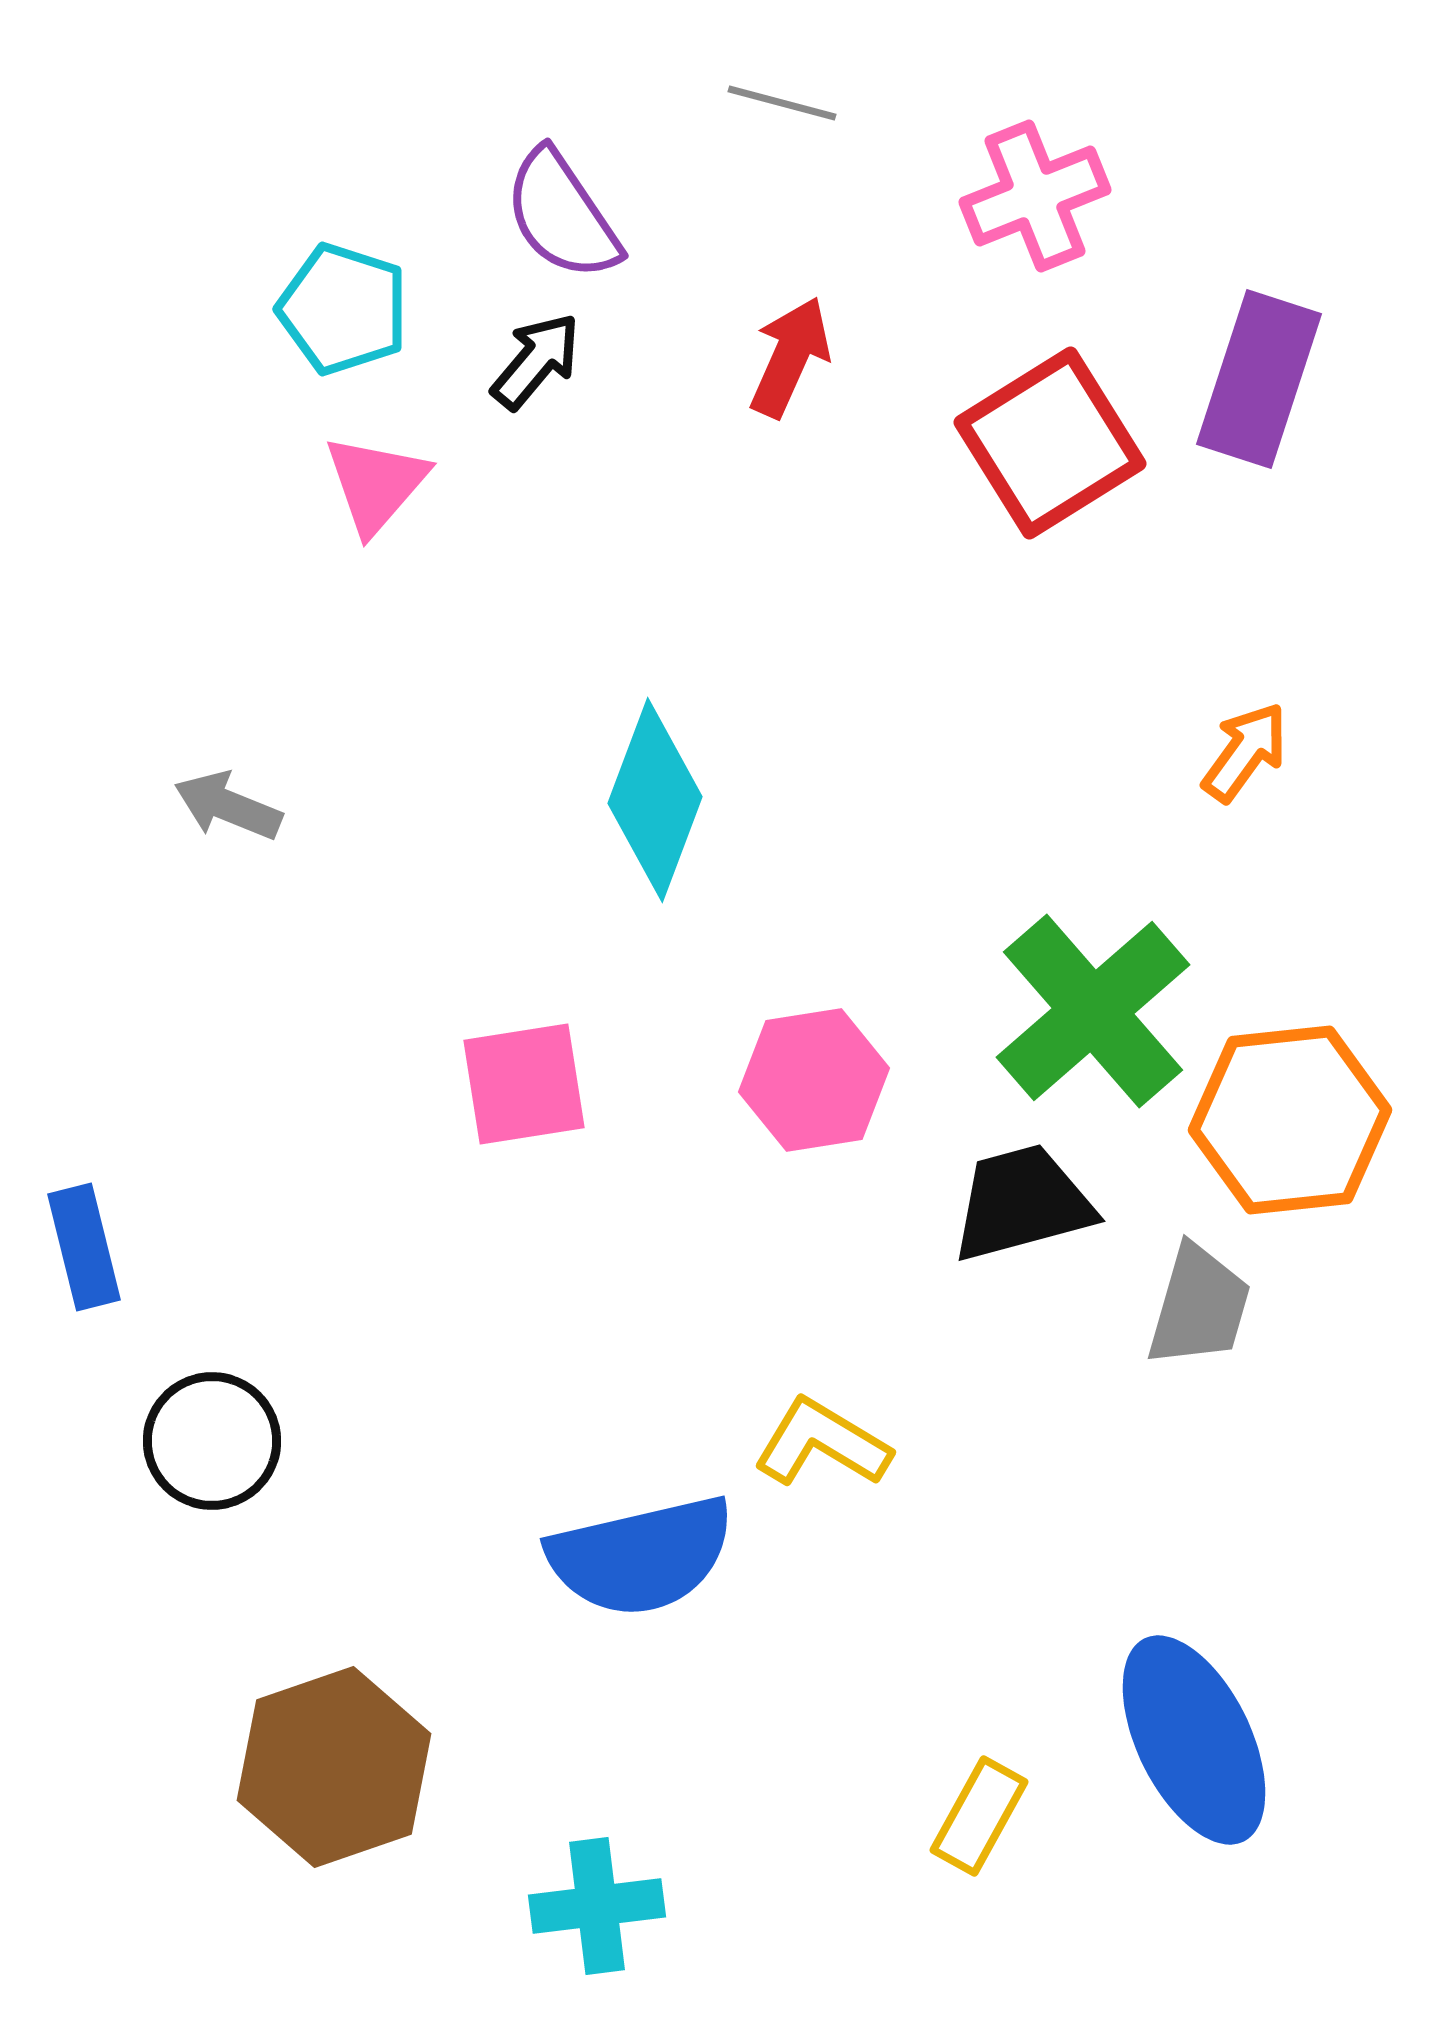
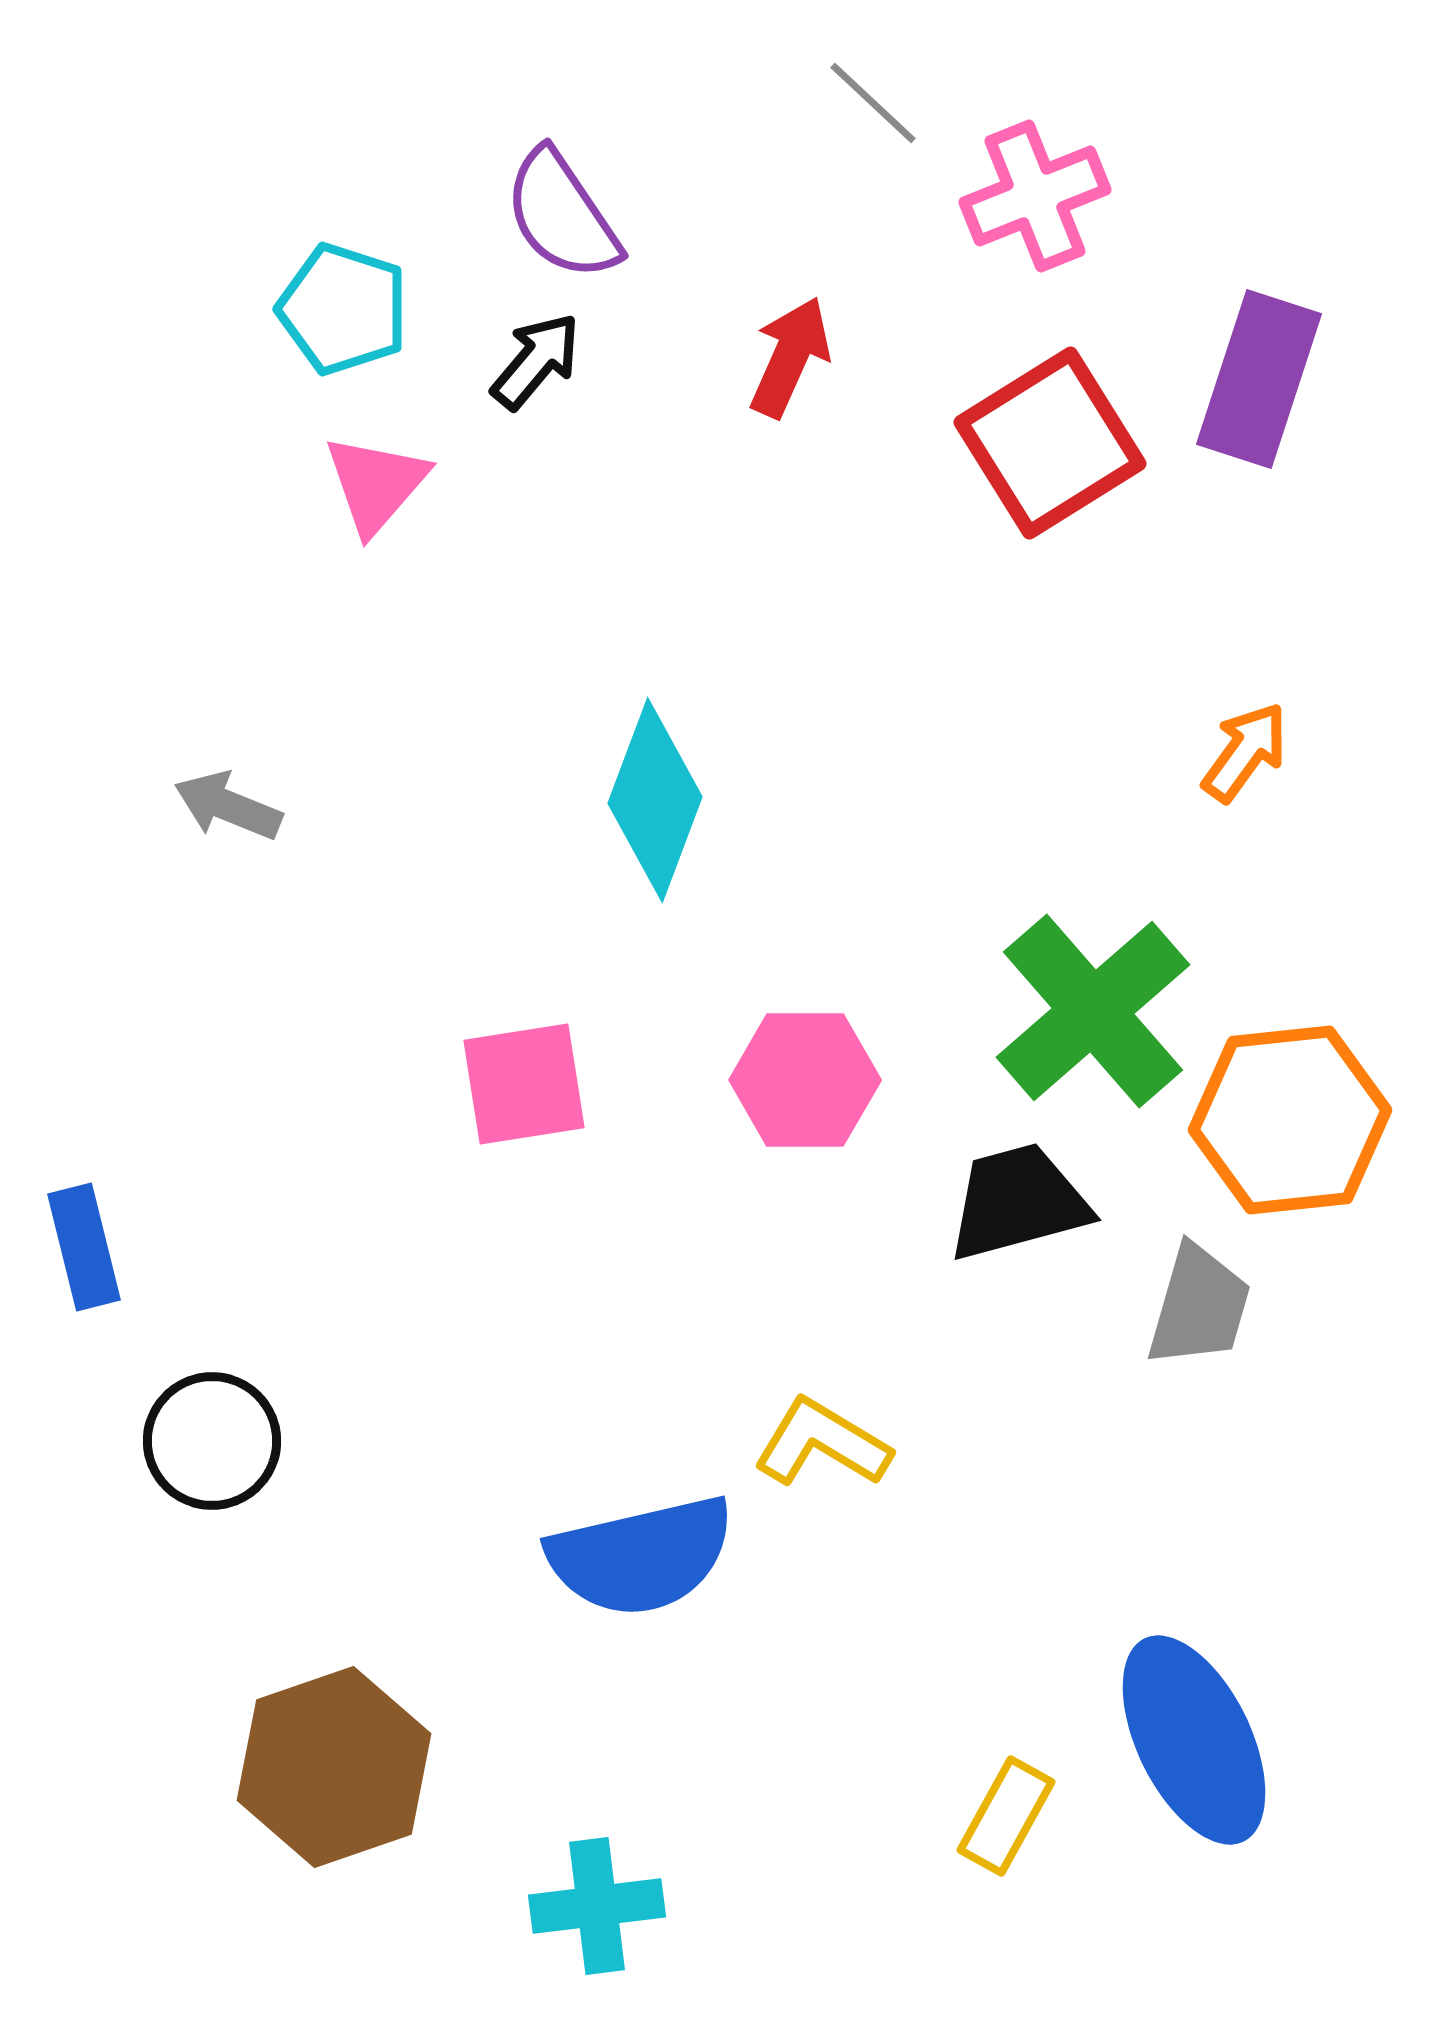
gray line: moved 91 px right; rotated 28 degrees clockwise
pink hexagon: moved 9 px left; rotated 9 degrees clockwise
black trapezoid: moved 4 px left, 1 px up
yellow rectangle: moved 27 px right
